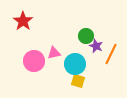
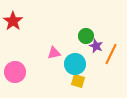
red star: moved 10 px left
pink circle: moved 19 px left, 11 px down
